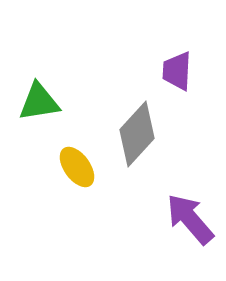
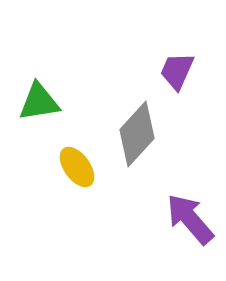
purple trapezoid: rotated 21 degrees clockwise
